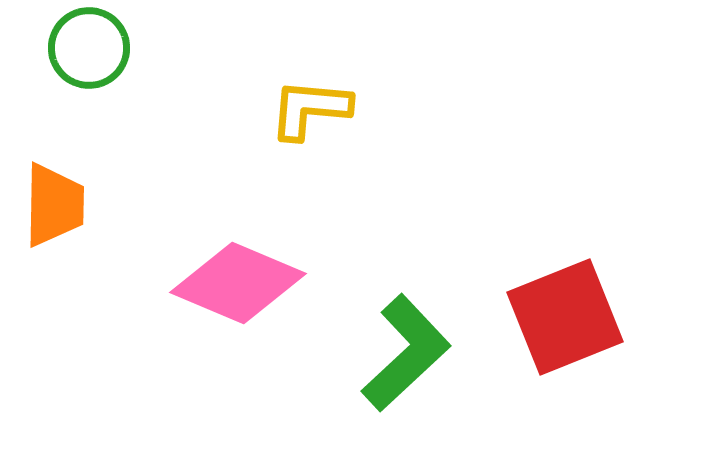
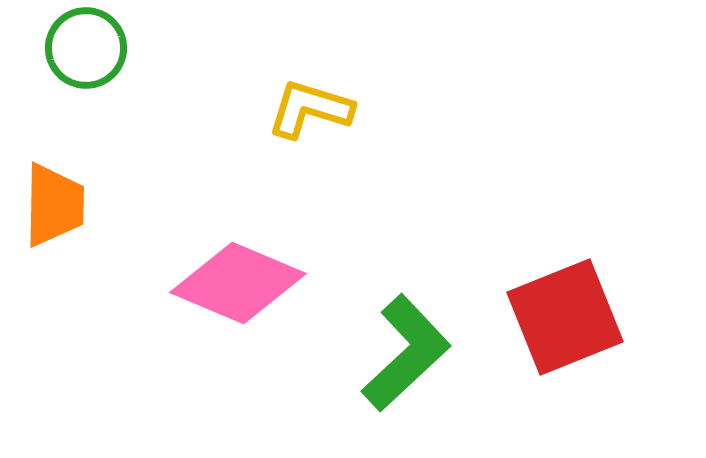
green circle: moved 3 px left
yellow L-shape: rotated 12 degrees clockwise
